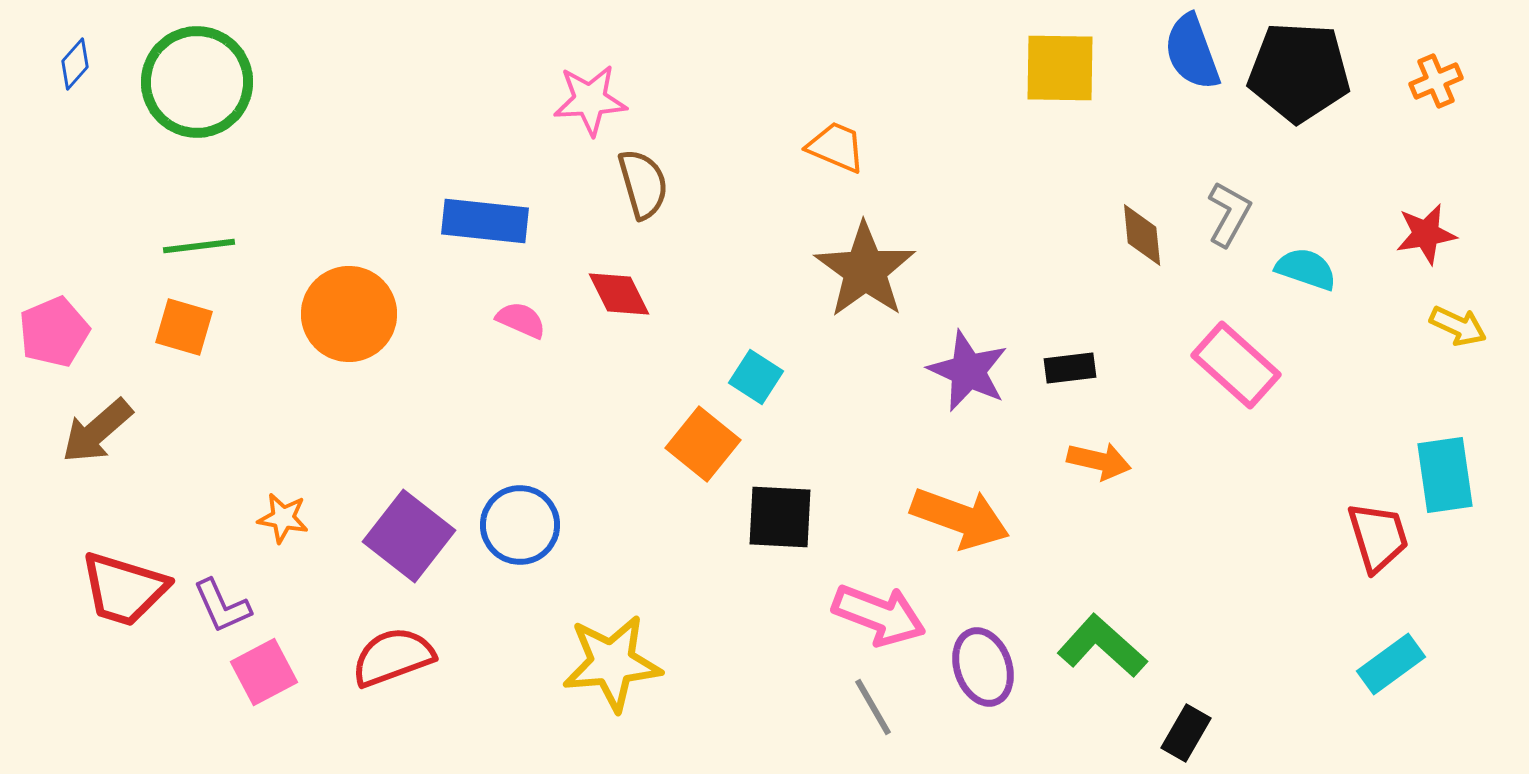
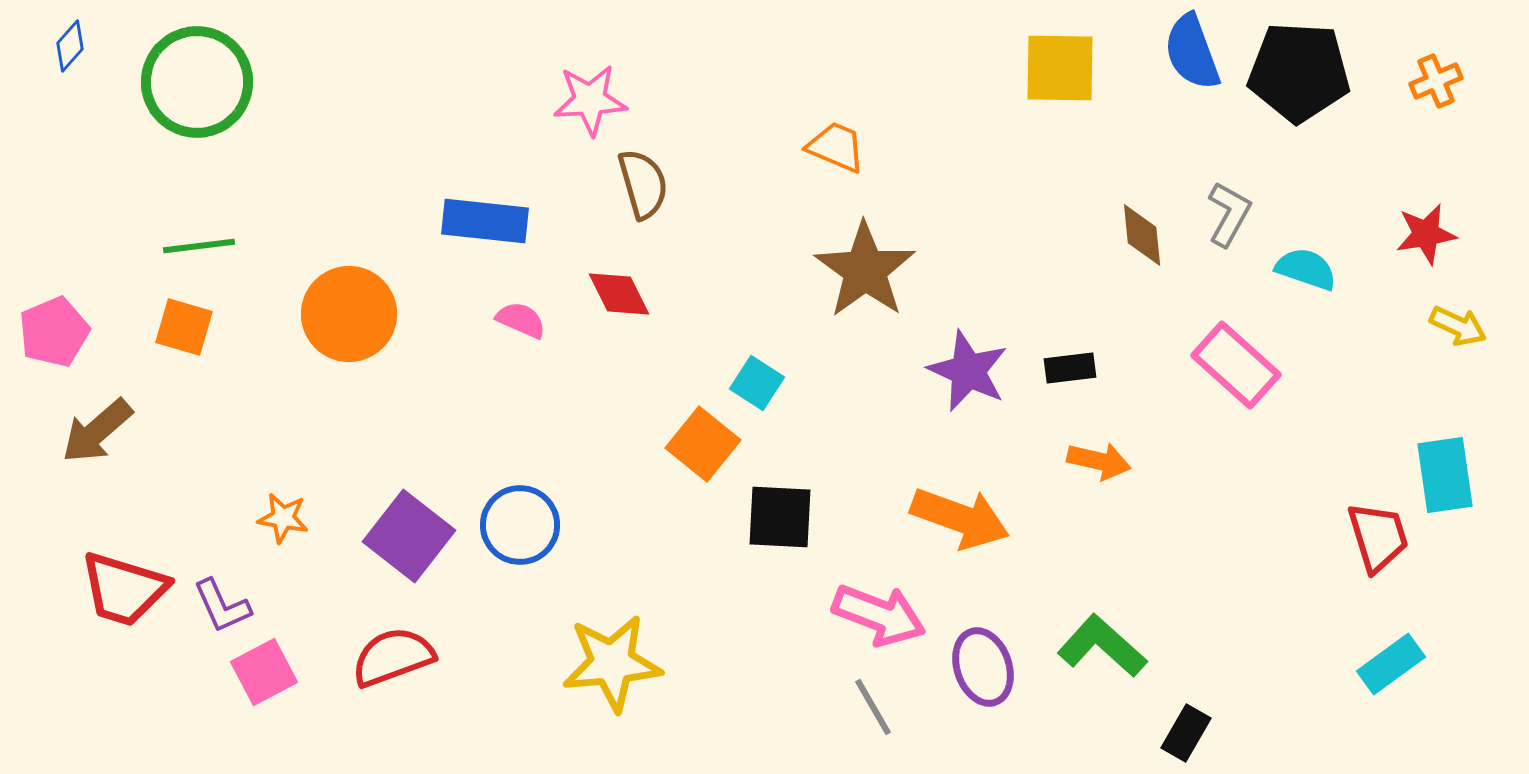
blue diamond at (75, 64): moved 5 px left, 18 px up
cyan square at (756, 377): moved 1 px right, 6 px down
